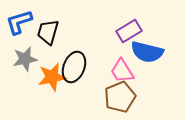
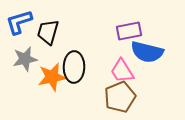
purple rectangle: rotated 20 degrees clockwise
black ellipse: rotated 20 degrees counterclockwise
